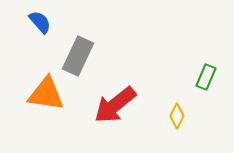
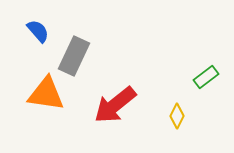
blue semicircle: moved 2 px left, 9 px down
gray rectangle: moved 4 px left
green rectangle: rotated 30 degrees clockwise
